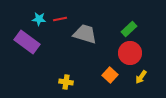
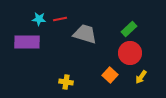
purple rectangle: rotated 35 degrees counterclockwise
